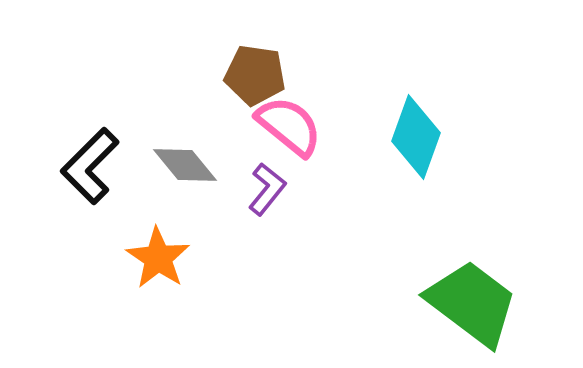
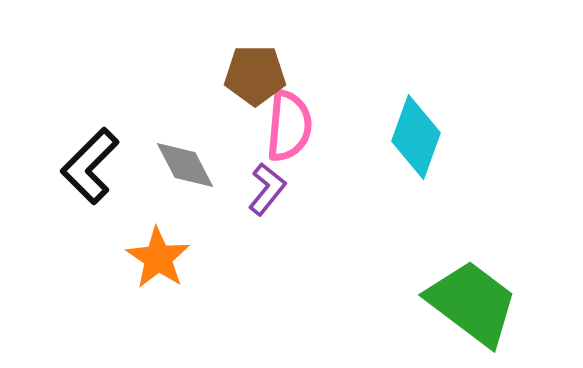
brown pentagon: rotated 8 degrees counterclockwise
pink semicircle: rotated 56 degrees clockwise
gray diamond: rotated 12 degrees clockwise
